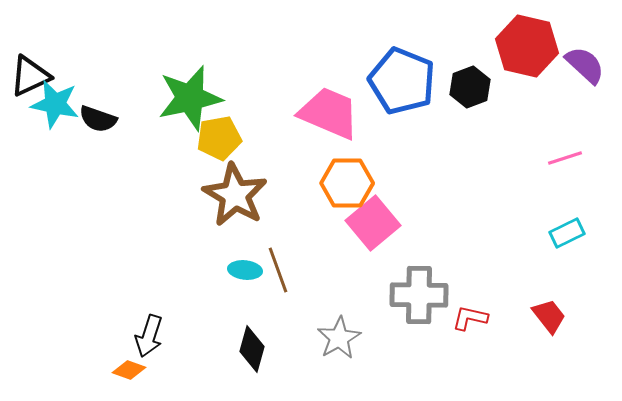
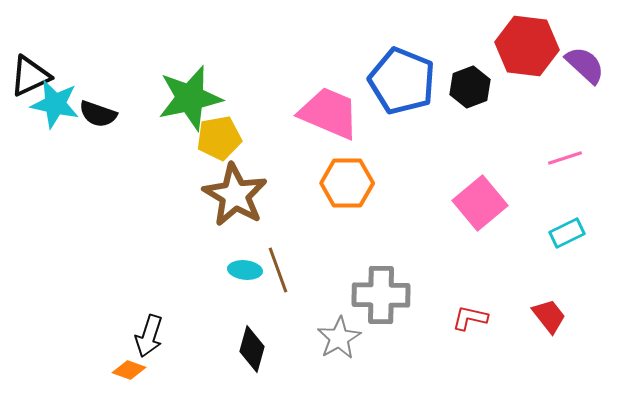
red hexagon: rotated 6 degrees counterclockwise
black semicircle: moved 5 px up
pink square: moved 107 px right, 20 px up
gray cross: moved 38 px left
